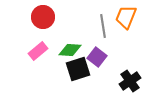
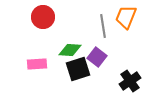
pink rectangle: moved 1 px left, 13 px down; rotated 36 degrees clockwise
